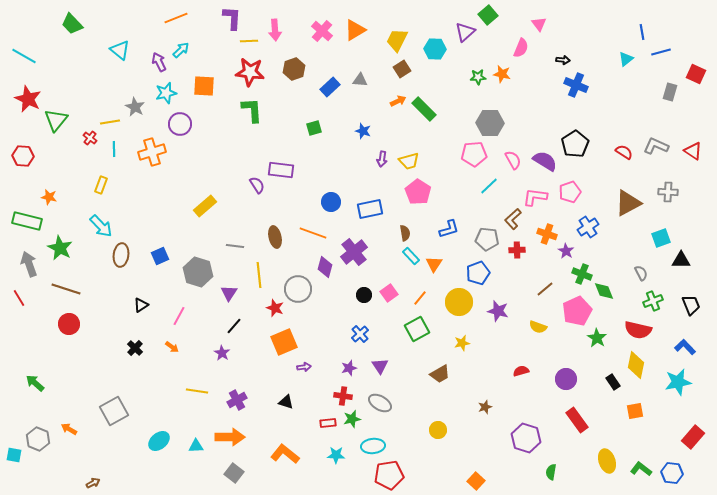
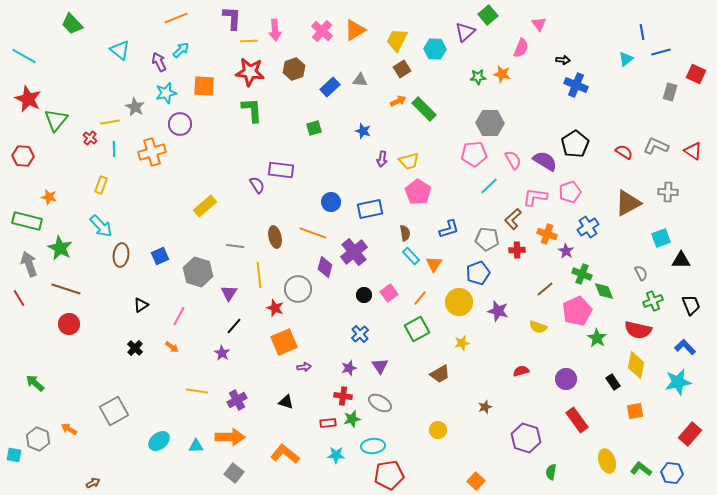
red rectangle at (693, 437): moved 3 px left, 3 px up
